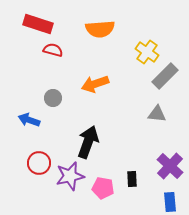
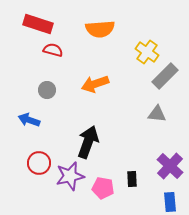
gray circle: moved 6 px left, 8 px up
